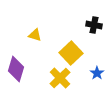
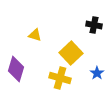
yellow cross: rotated 30 degrees counterclockwise
